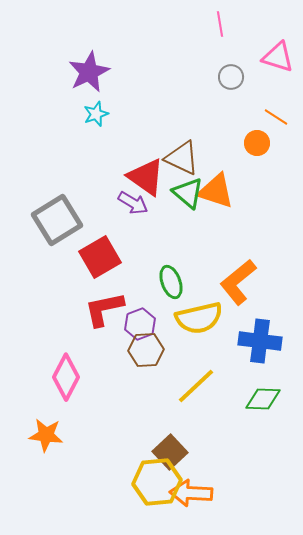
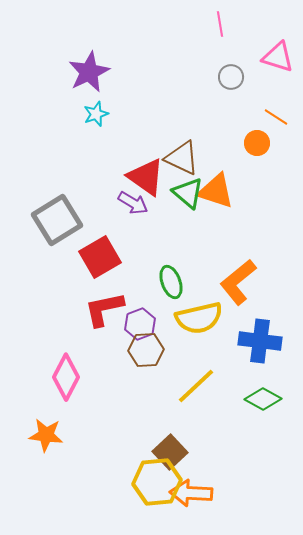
green diamond: rotated 27 degrees clockwise
